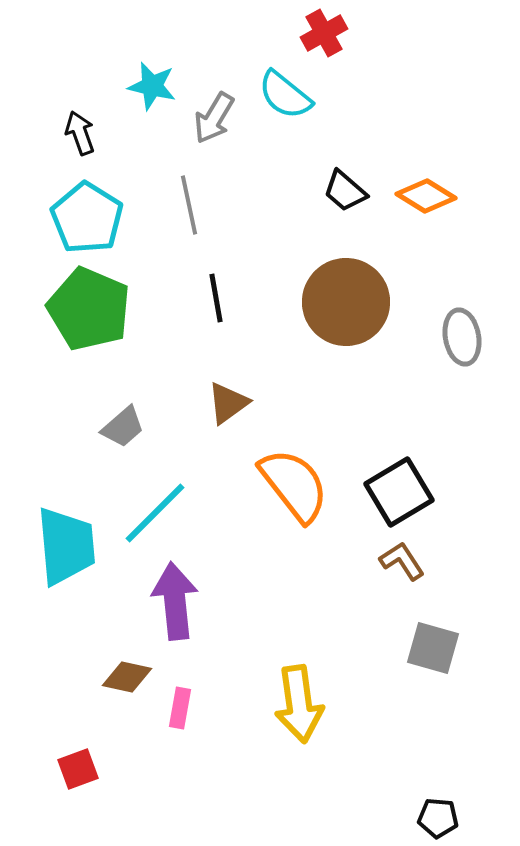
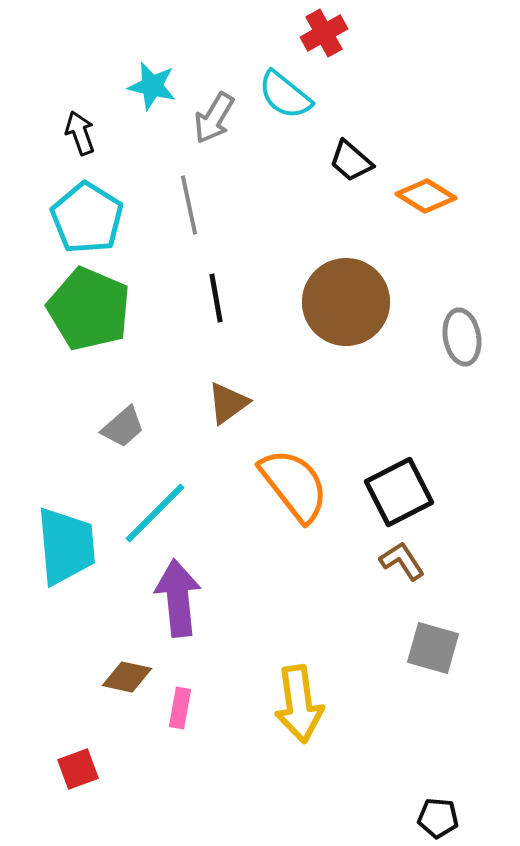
black trapezoid: moved 6 px right, 30 px up
black square: rotated 4 degrees clockwise
purple arrow: moved 3 px right, 3 px up
